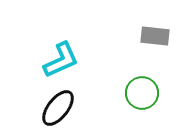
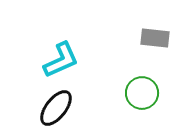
gray rectangle: moved 2 px down
black ellipse: moved 2 px left
